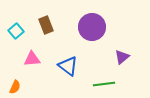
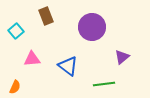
brown rectangle: moved 9 px up
